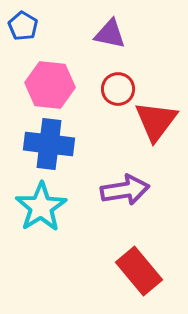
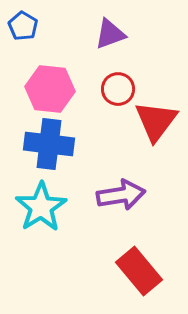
purple triangle: rotated 32 degrees counterclockwise
pink hexagon: moved 4 px down
purple arrow: moved 4 px left, 5 px down
